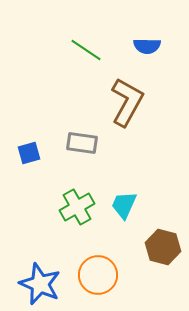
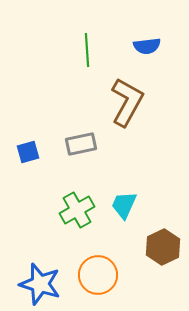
blue semicircle: rotated 8 degrees counterclockwise
green line: moved 1 px right; rotated 52 degrees clockwise
gray rectangle: moved 1 px left, 1 px down; rotated 20 degrees counterclockwise
blue square: moved 1 px left, 1 px up
green cross: moved 3 px down
brown hexagon: rotated 20 degrees clockwise
blue star: rotated 6 degrees counterclockwise
